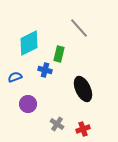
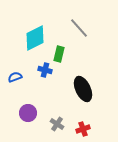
cyan diamond: moved 6 px right, 5 px up
purple circle: moved 9 px down
